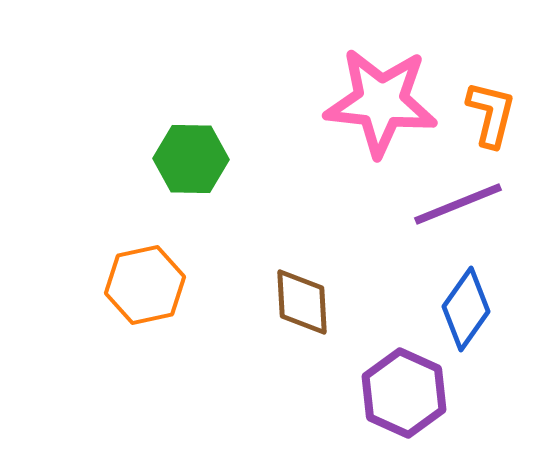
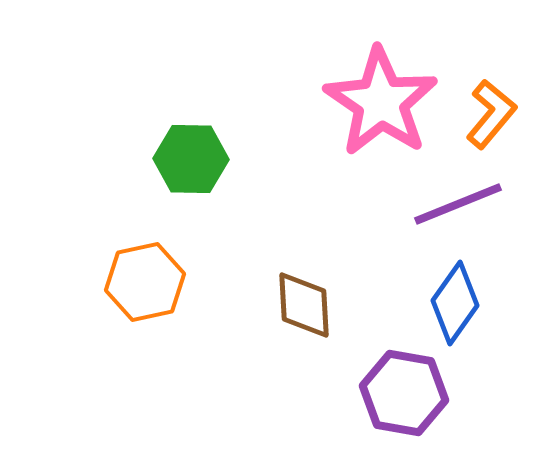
pink star: rotated 28 degrees clockwise
orange L-shape: rotated 26 degrees clockwise
orange hexagon: moved 3 px up
brown diamond: moved 2 px right, 3 px down
blue diamond: moved 11 px left, 6 px up
purple hexagon: rotated 14 degrees counterclockwise
